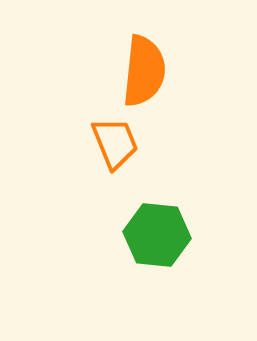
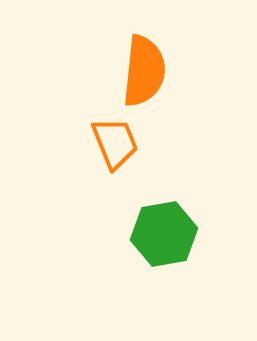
green hexagon: moved 7 px right, 1 px up; rotated 16 degrees counterclockwise
